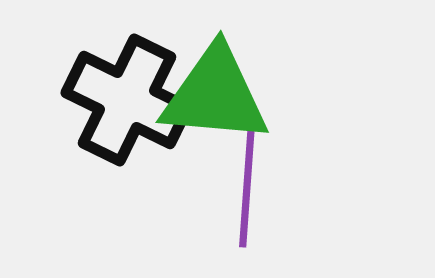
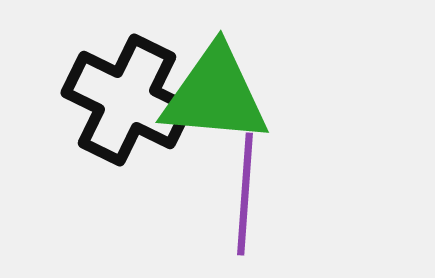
purple line: moved 2 px left, 8 px down
